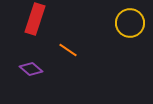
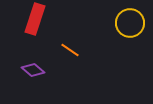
orange line: moved 2 px right
purple diamond: moved 2 px right, 1 px down
